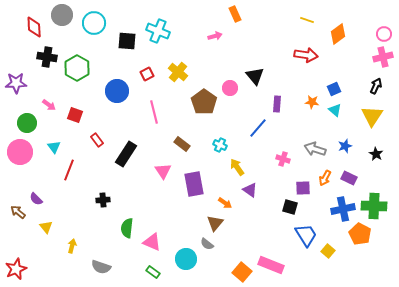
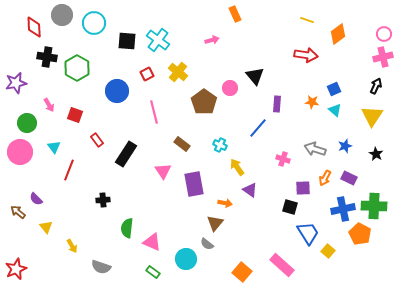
cyan cross at (158, 31): moved 9 px down; rotated 15 degrees clockwise
pink arrow at (215, 36): moved 3 px left, 4 px down
purple star at (16, 83): rotated 10 degrees counterclockwise
pink arrow at (49, 105): rotated 24 degrees clockwise
orange arrow at (225, 203): rotated 24 degrees counterclockwise
blue trapezoid at (306, 235): moved 2 px right, 2 px up
yellow arrow at (72, 246): rotated 136 degrees clockwise
pink rectangle at (271, 265): moved 11 px right; rotated 20 degrees clockwise
